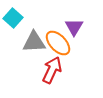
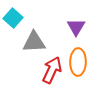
purple triangle: moved 2 px right
orange ellipse: moved 20 px right, 19 px down; rotated 44 degrees clockwise
